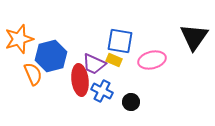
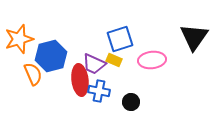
blue square: moved 2 px up; rotated 28 degrees counterclockwise
pink ellipse: rotated 8 degrees clockwise
blue cross: moved 3 px left; rotated 15 degrees counterclockwise
